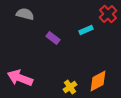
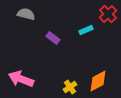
gray semicircle: moved 1 px right
pink arrow: moved 1 px right, 1 px down
